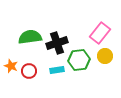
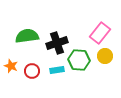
green semicircle: moved 3 px left, 1 px up
green hexagon: rotated 10 degrees clockwise
red circle: moved 3 px right
